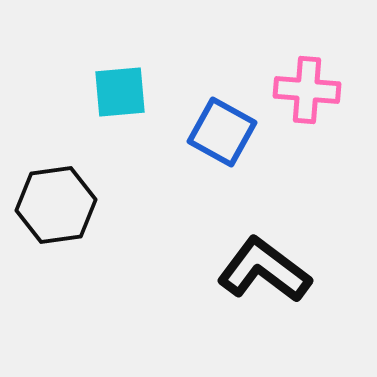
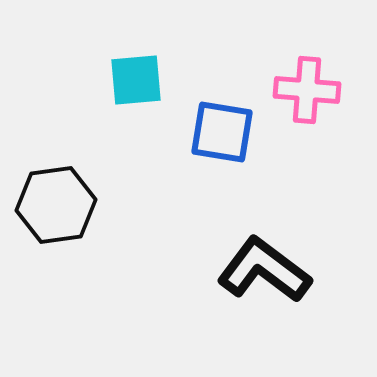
cyan square: moved 16 px right, 12 px up
blue square: rotated 20 degrees counterclockwise
